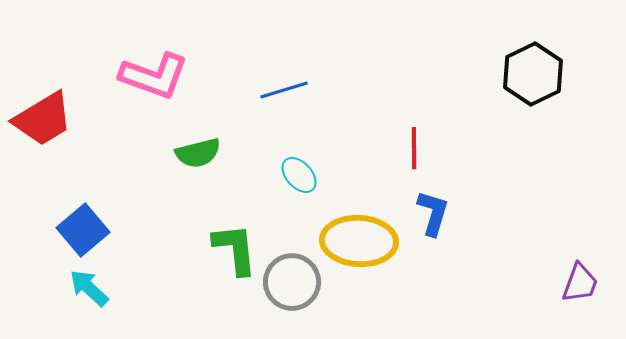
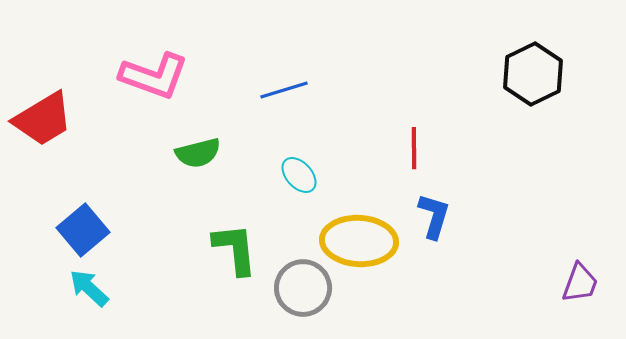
blue L-shape: moved 1 px right, 3 px down
gray circle: moved 11 px right, 6 px down
